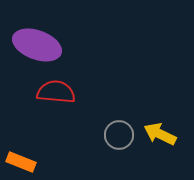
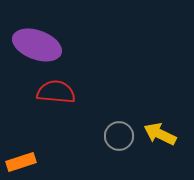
gray circle: moved 1 px down
orange rectangle: rotated 40 degrees counterclockwise
